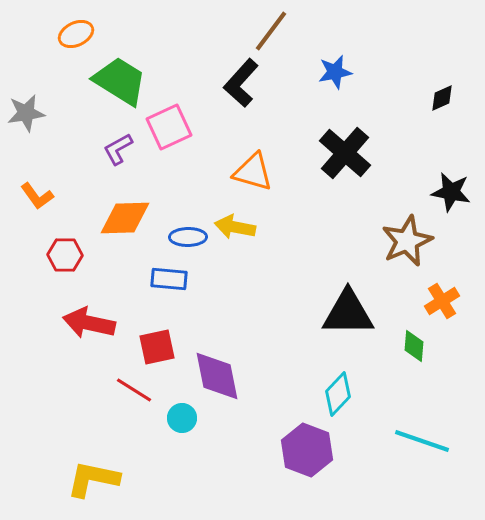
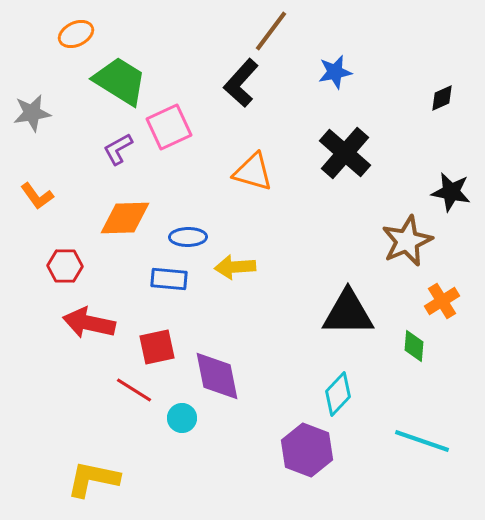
gray star: moved 6 px right
yellow arrow: moved 40 px down; rotated 15 degrees counterclockwise
red hexagon: moved 11 px down
